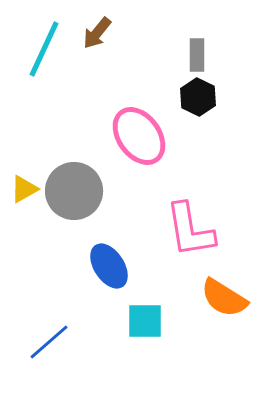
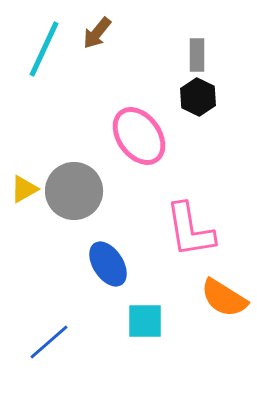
blue ellipse: moved 1 px left, 2 px up
